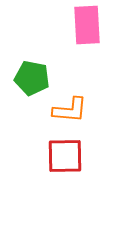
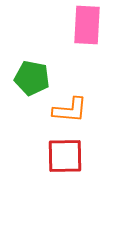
pink rectangle: rotated 6 degrees clockwise
